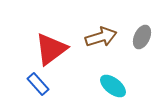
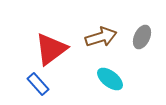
cyan ellipse: moved 3 px left, 7 px up
